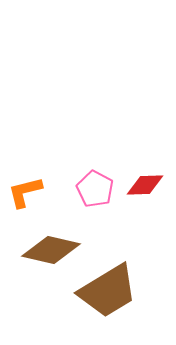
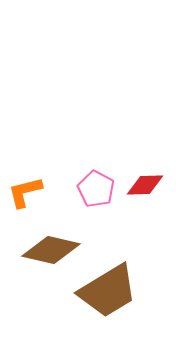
pink pentagon: moved 1 px right
